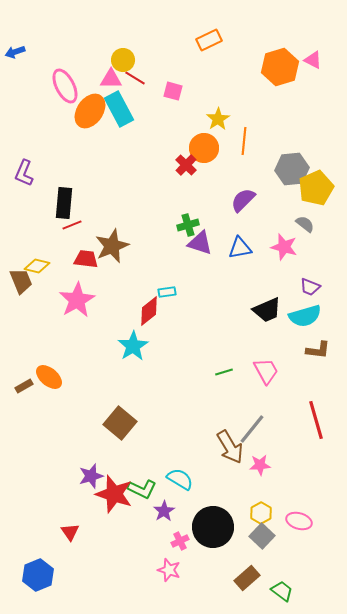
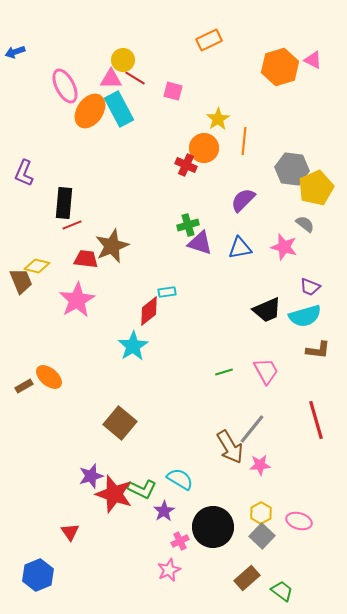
red cross at (186, 165): rotated 20 degrees counterclockwise
gray hexagon at (292, 169): rotated 12 degrees clockwise
pink star at (169, 570): rotated 30 degrees clockwise
